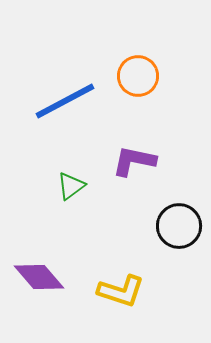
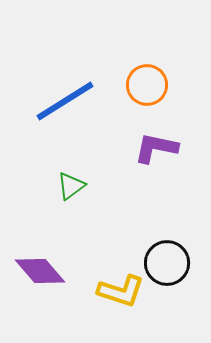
orange circle: moved 9 px right, 9 px down
blue line: rotated 4 degrees counterclockwise
purple L-shape: moved 22 px right, 13 px up
black circle: moved 12 px left, 37 px down
purple diamond: moved 1 px right, 6 px up
